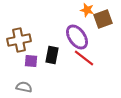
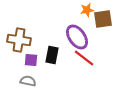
orange star: rotated 24 degrees counterclockwise
brown square: rotated 12 degrees clockwise
brown cross: rotated 20 degrees clockwise
purple square: moved 1 px up
gray semicircle: moved 4 px right, 6 px up
